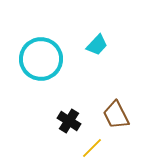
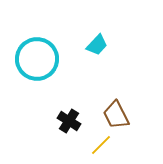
cyan circle: moved 4 px left
yellow line: moved 9 px right, 3 px up
